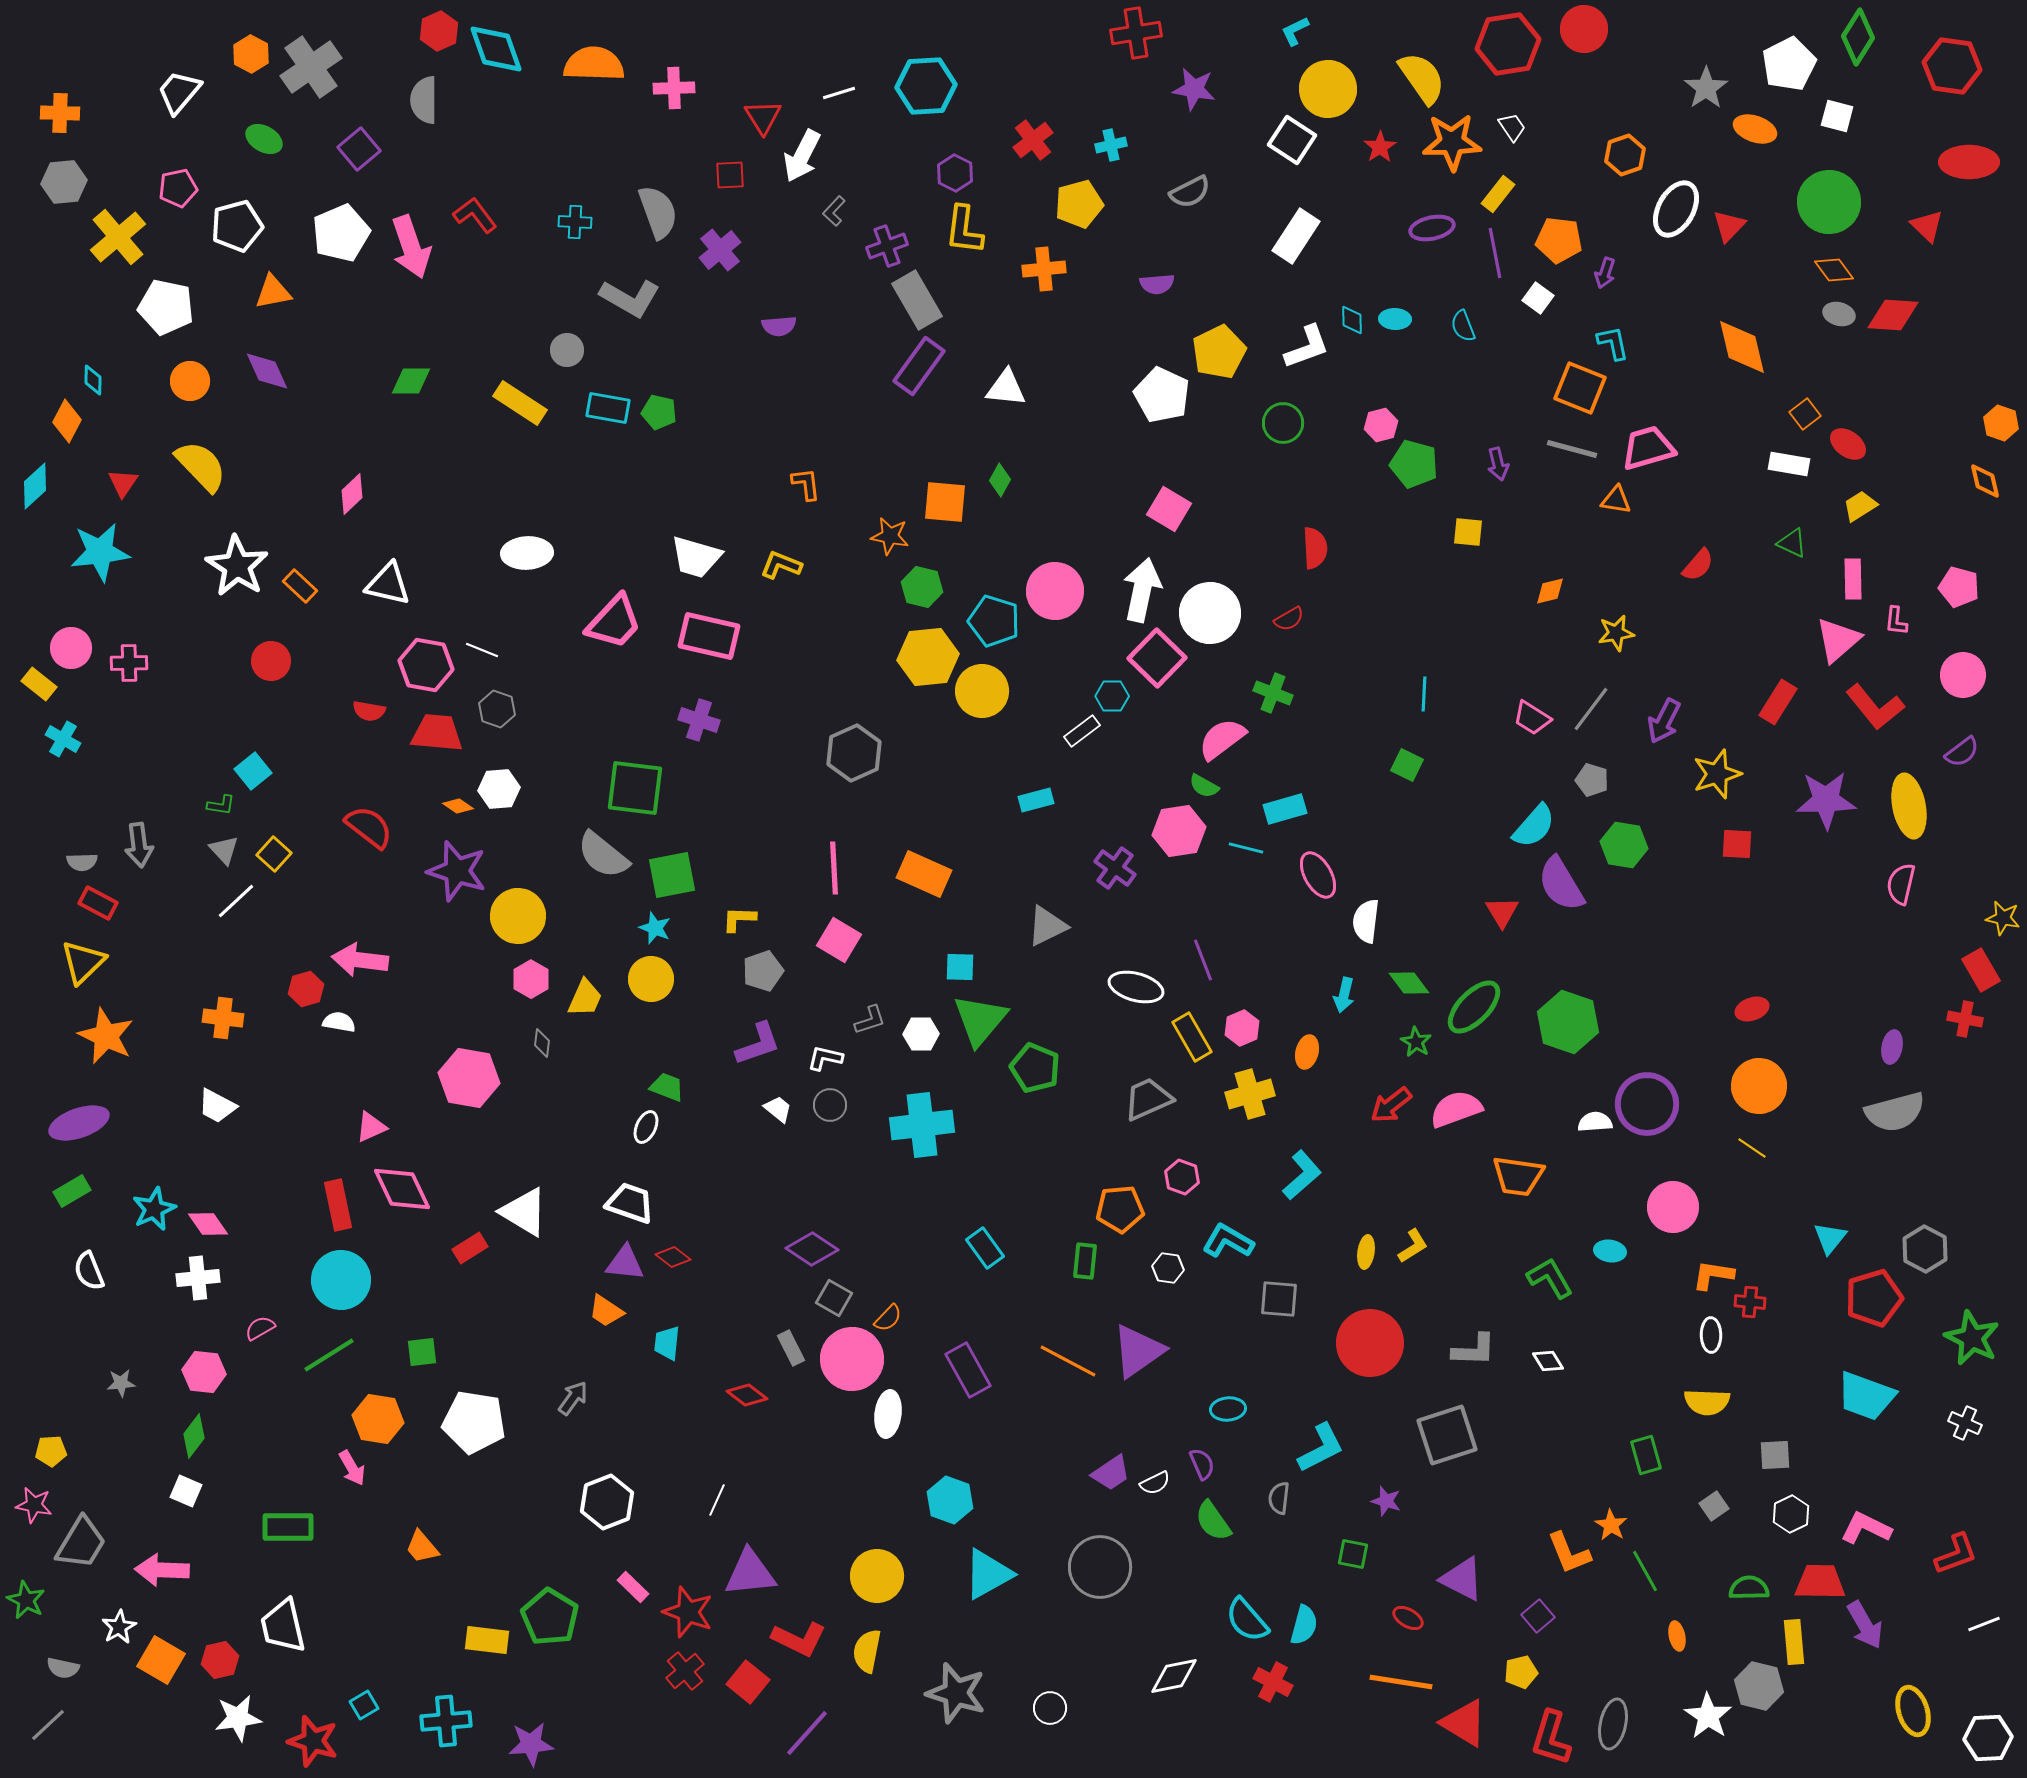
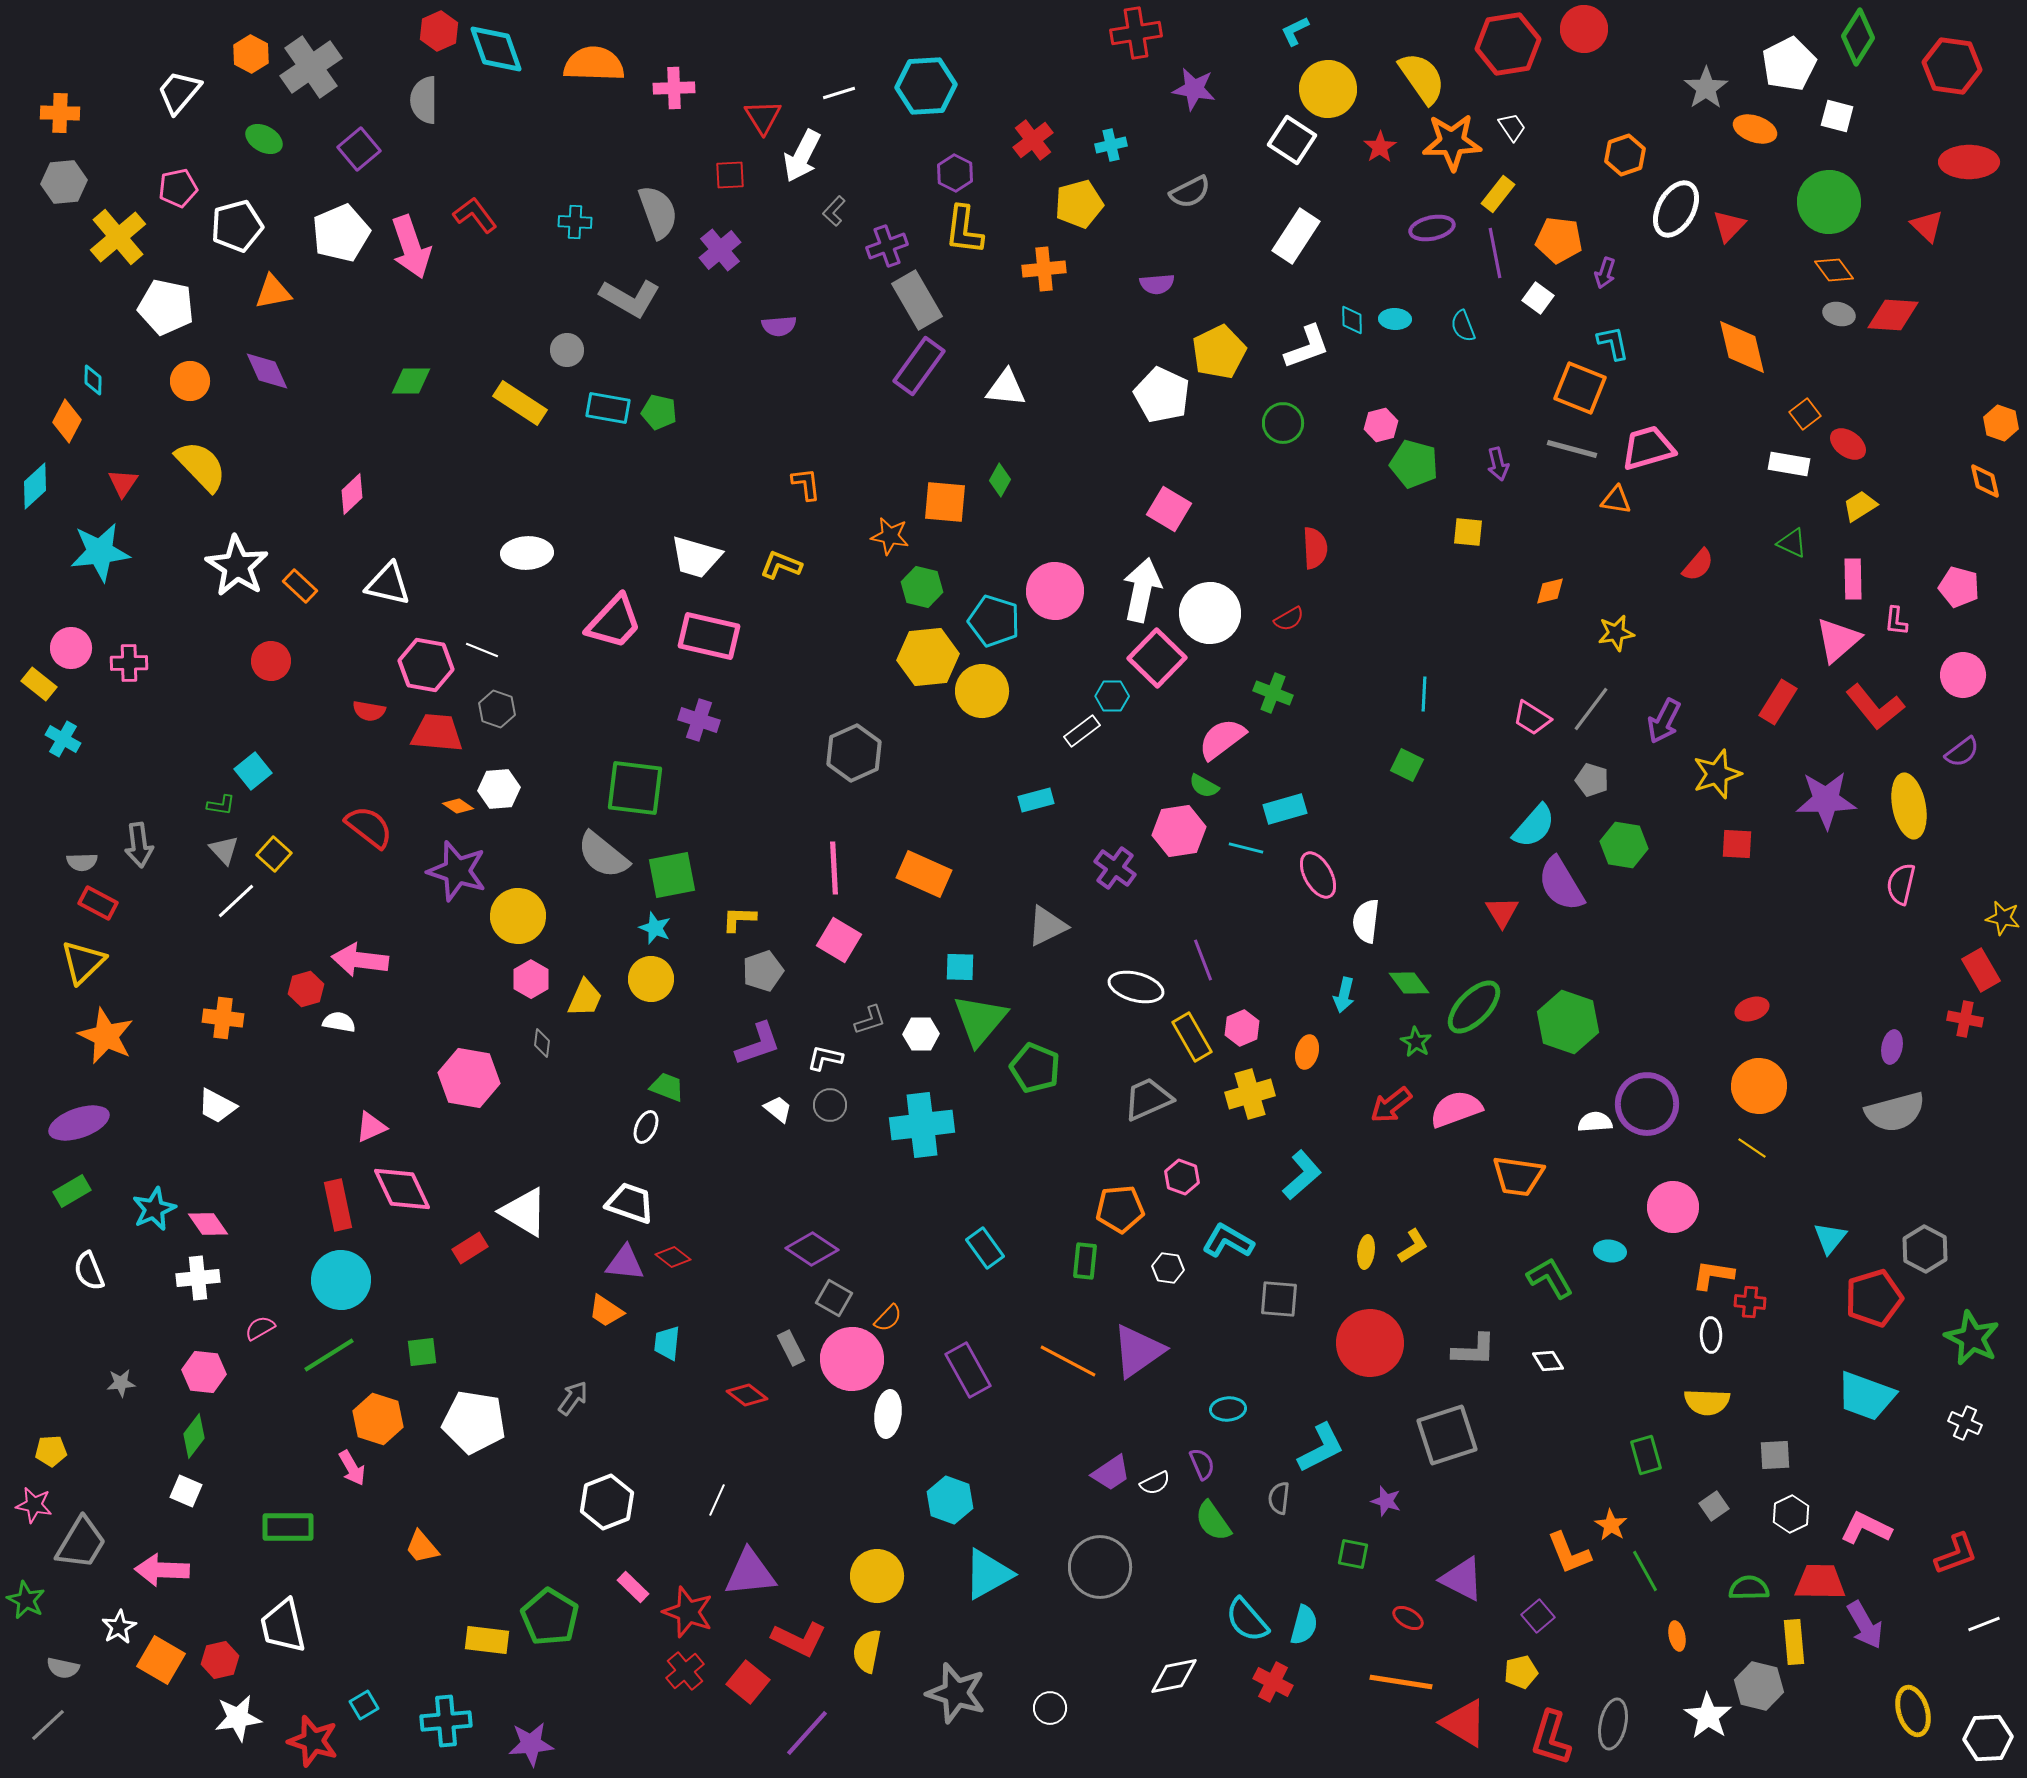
orange hexagon at (378, 1419): rotated 9 degrees clockwise
